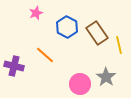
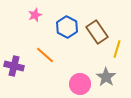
pink star: moved 1 px left, 2 px down
brown rectangle: moved 1 px up
yellow line: moved 2 px left, 4 px down; rotated 30 degrees clockwise
